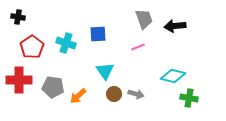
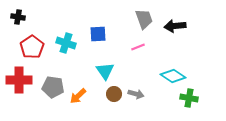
cyan diamond: rotated 20 degrees clockwise
